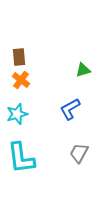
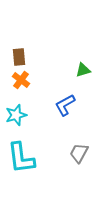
blue L-shape: moved 5 px left, 4 px up
cyan star: moved 1 px left, 1 px down
